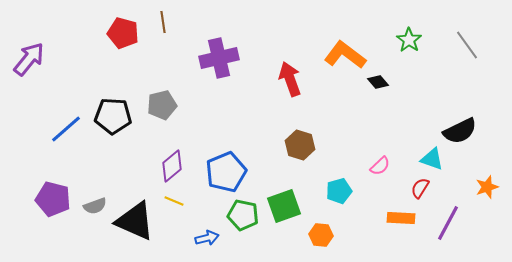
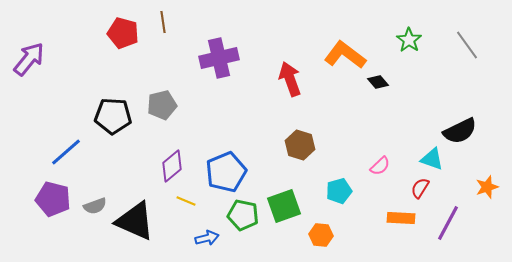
blue line: moved 23 px down
yellow line: moved 12 px right
